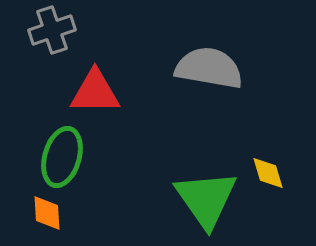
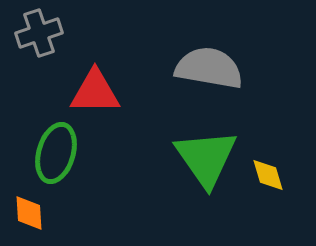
gray cross: moved 13 px left, 3 px down
green ellipse: moved 6 px left, 4 px up
yellow diamond: moved 2 px down
green triangle: moved 41 px up
orange diamond: moved 18 px left
